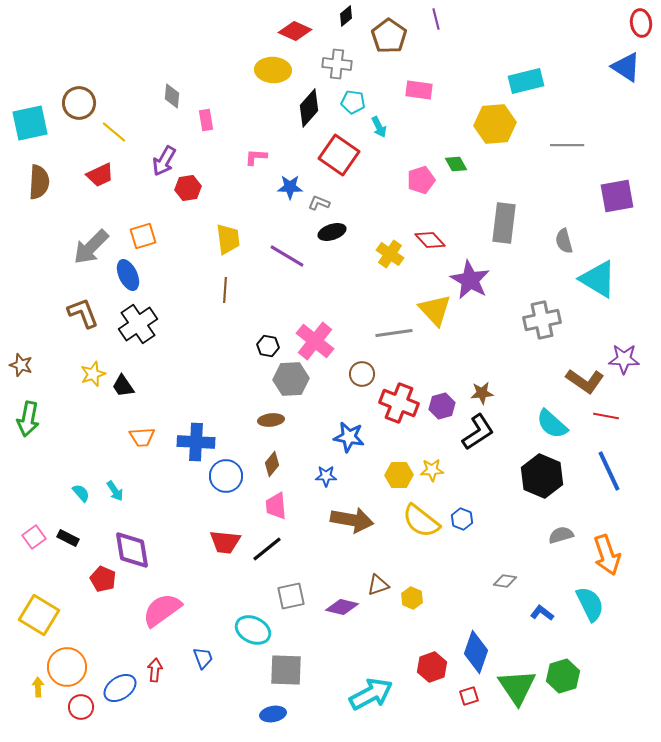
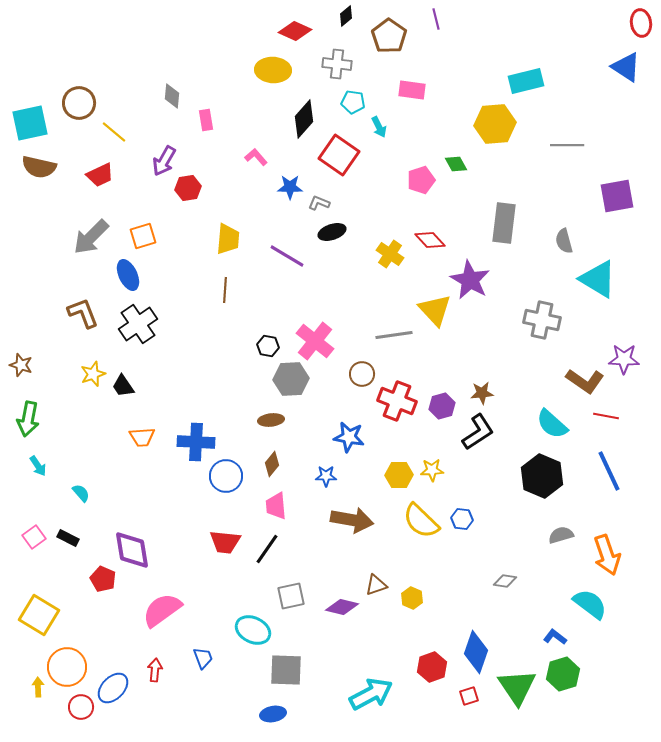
pink rectangle at (419, 90): moved 7 px left
black diamond at (309, 108): moved 5 px left, 11 px down
pink L-shape at (256, 157): rotated 45 degrees clockwise
brown semicircle at (39, 182): moved 15 px up; rotated 100 degrees clockwise
yellow trapezoid at (228, 239): rotated 12 degrees clockwise
gray arrow at (91, 247): moved 10 px up
gray cross at (542, 320): rotated 24 degrees clockwise
gray line at (394, 333): moved 2 px down
red cross at (399, 403): moved 2 px left, 2 px up
cyan arrow at (115, 491): moved 77 px left, 25 px up
blue hexagon at (462, 519): rotated 15 degrees counterclockwise
yellow semicircle at (421, 521): rotated 6 degrees clockwise
black line at (267, 549): rotated 16 degrees counterclockwise
brown triangle at (378, 585): moved 2 px left
cyan semicircle at (590, 604): rotated 27 degrees counterclockwise
blue L-shape at (542, 613): moved 13 px right, 24 px down
green hexagon at (563, 676): moved 2 px up
blue ellipse at (120, 688): moved 7 px left; rotated 12 degrees counterclockwise
